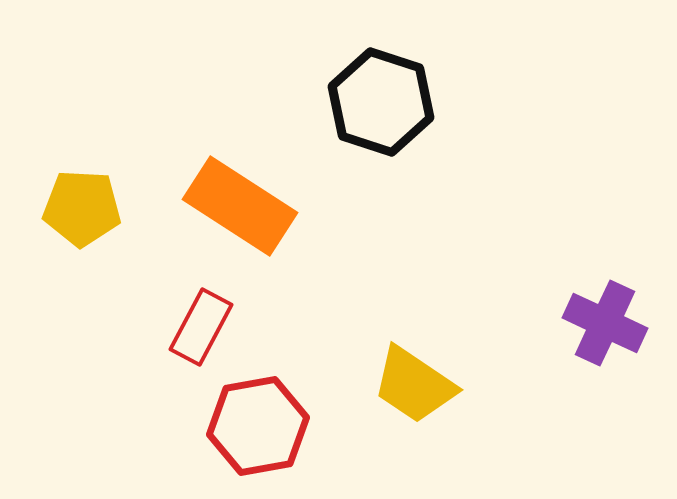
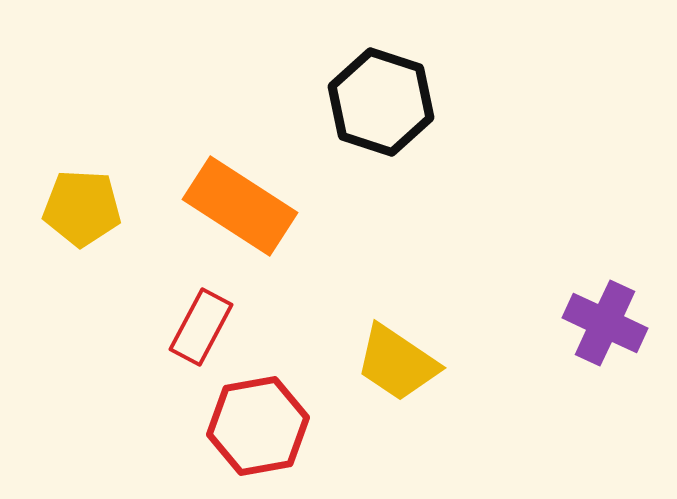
yellow trapezoid: moved 17 px left, 22 px up
